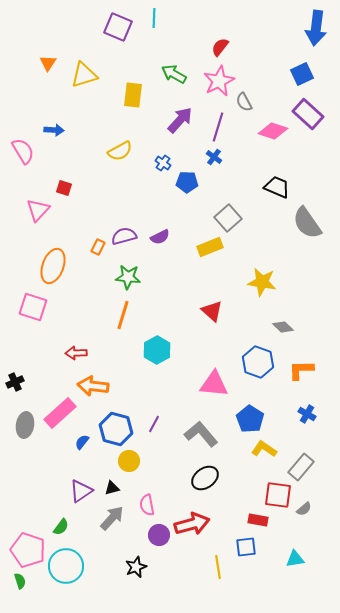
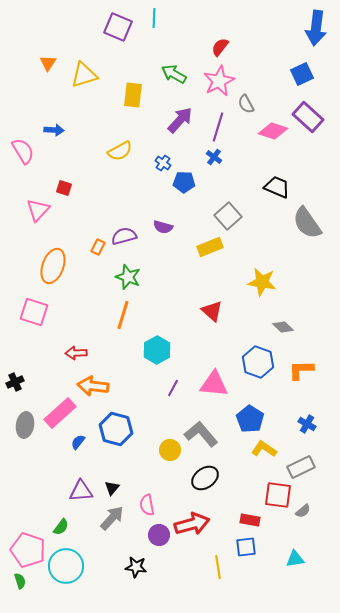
gray semicircle at (244, 102): moved 2 px right, 2 px down
purple rectangle at (308, 114): moved 3 px down
blue pentagon at (187, 182): moved 3 px left
gray square at (228, 218): moved 2 px up
purple semicircle at (160, 237): moved 3 px right, 10 px up; rotated 42 degrees clockwise
green star at (128, 277): rotated 15 degrees clockwise
pink square at (33, 307): moved 1 px right, 5 px down
blue cross at (307, 414): moved 10 px down
purple line at (154, 424): moved 19 px right, 36 px up
blue semicircle at (82, 442): moved 4 px left
yellow circle at (129, 461): moved 41 px right, 11 px up
gray rectangle at (301, 467): rotated 24 degrees clockwise
black triangle at (112, 488): rotated 35 degrees counterclockwise
purple triangle at (81, 491): rotated 30 degrees clockwise
gray semicircle at (304, 509): moved 1 px left, 2 px down
red rectangle at (258, 520): moved 8 px left
black star at (136, 567): rotated 30 degrees clockwise
